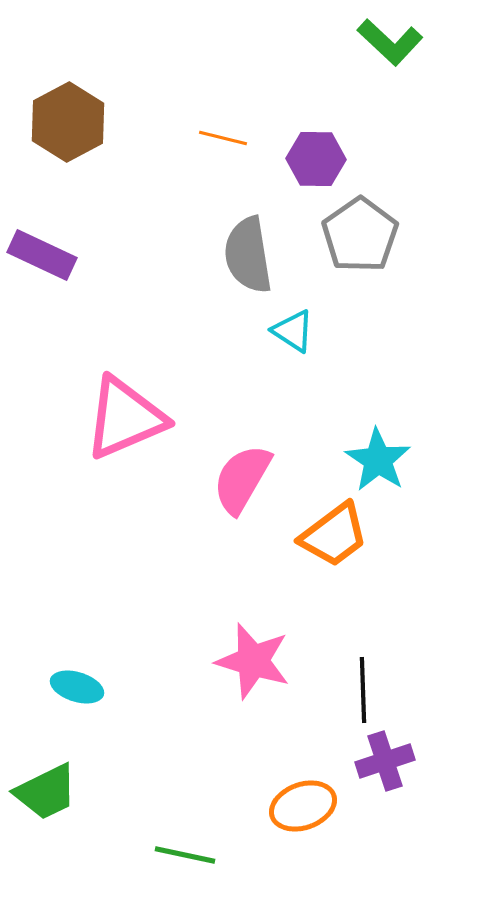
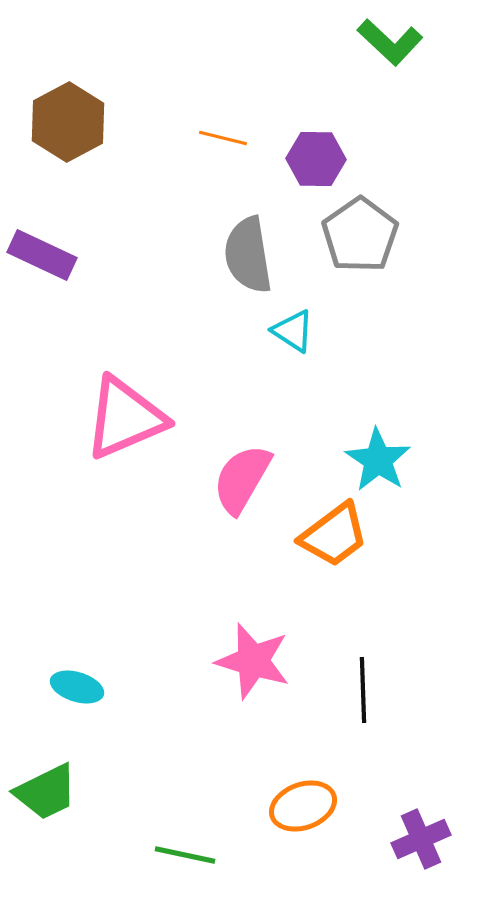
purple cross: moved 36 px right, 78 px down; rotated 6 degrees counterclockwise
